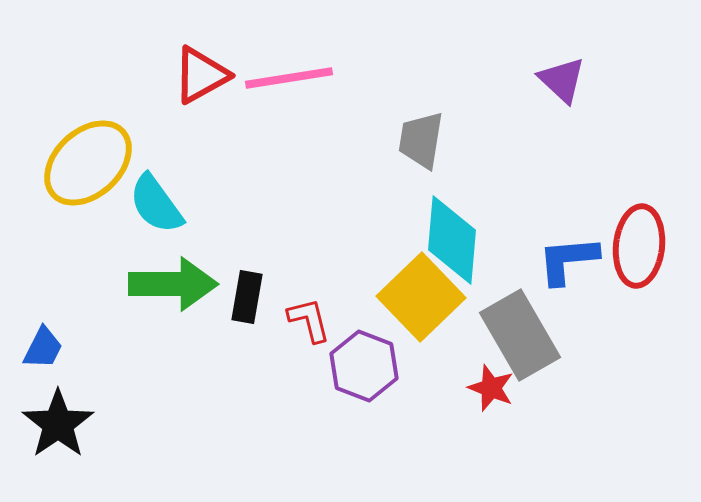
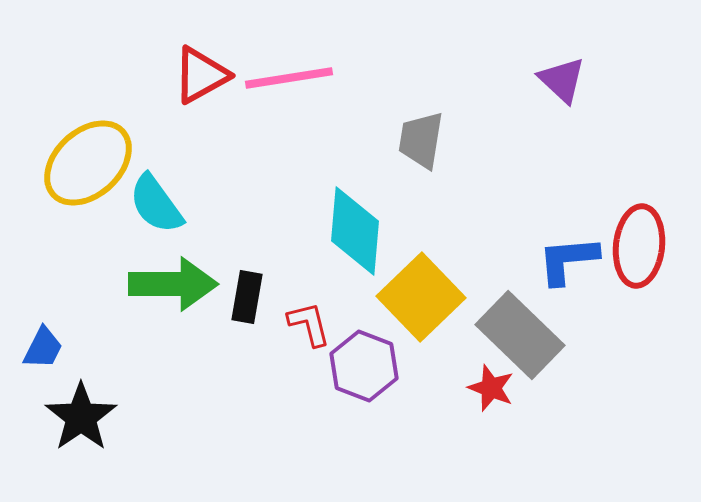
cyan diamond: moved 97 px left, 9 px up
red L-shape: moved 4 px down
gray rectangle: rotated 16 degrees counterclockwise
black star: moved 23 px right, 7 px up
